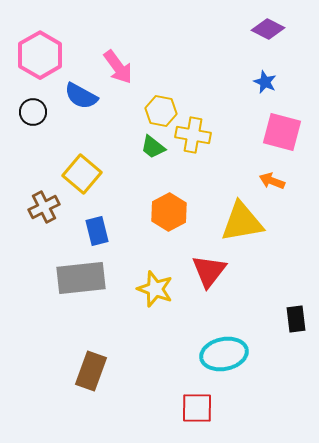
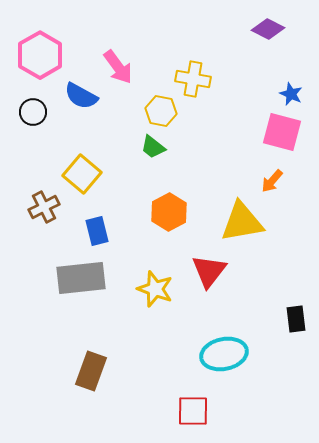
blue star: moved 26 px right, 12 px down
yellow cross: moved 56 px up
orange arrow: rotated 70 degrees counterclockwise
red square: moved 4 px left, 3 px down
